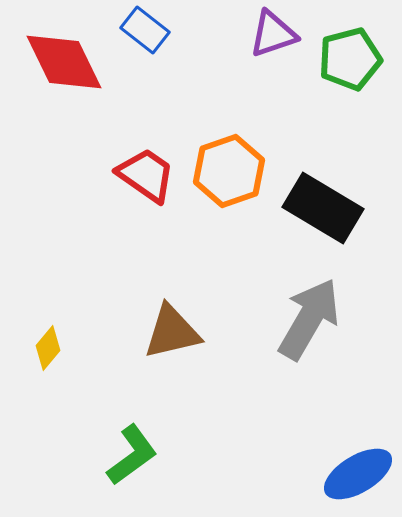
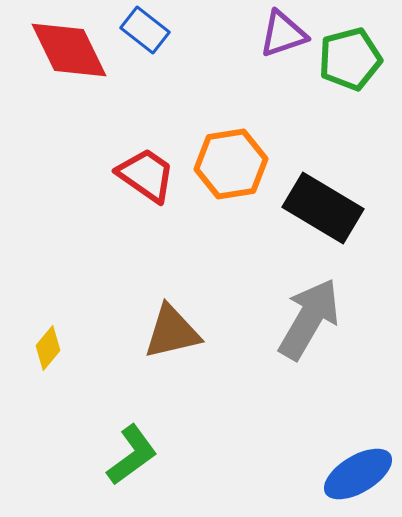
purple triangle: moved 10 px right
red diamond: moved 5 px right, 12 px up
orange hexagon: moved 2 px right, 7 px up; rotated 10 degrees clockwise
